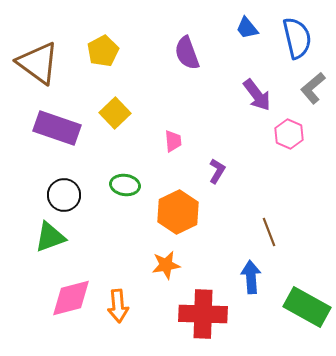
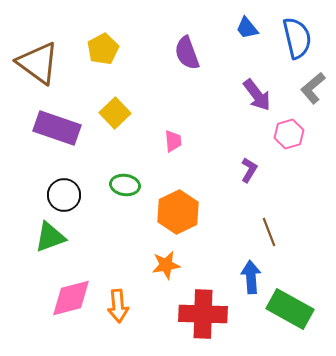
yellow pentagon: moved 2 px up
pink hexagon: rotated 20 degrees clockwise
purple L-shape: moved 32 px right, 1 px up
green rectangle: moved 17 px left, 2 px down
